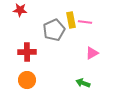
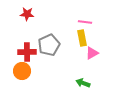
red star: moved 7 px right, 4 px down
yellow rectangle: moved 11 px right, 18 px down
gray pentagon: moved 5 px left, 15 px down
orange circle: moved 5 px left, 9 px up
